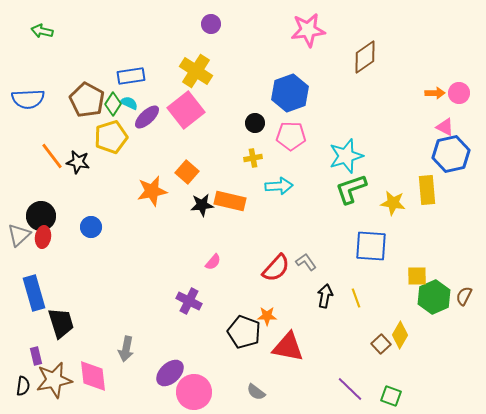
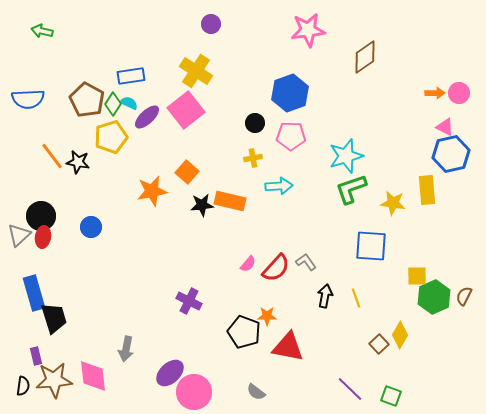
pink semicircle at (213, 262): moved 35 px right, 2 px down
black trapezoid at (61, 323): moved 7 px left, 5 px up
brown square at (381, 344): moved 2 px left
brown star at (54, 380): rotated 6 degrees clockwise
